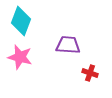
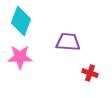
purple trapezoid: moved 3 px up
pink star: rotated 15 degrees counterclockwise
